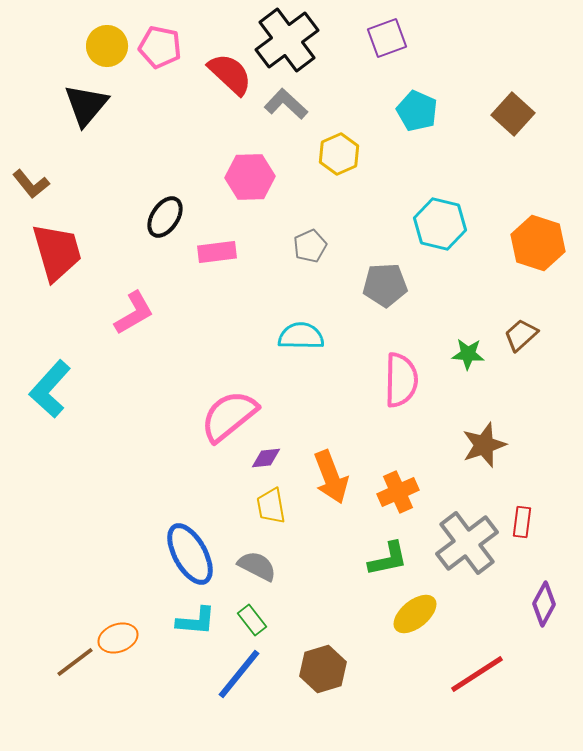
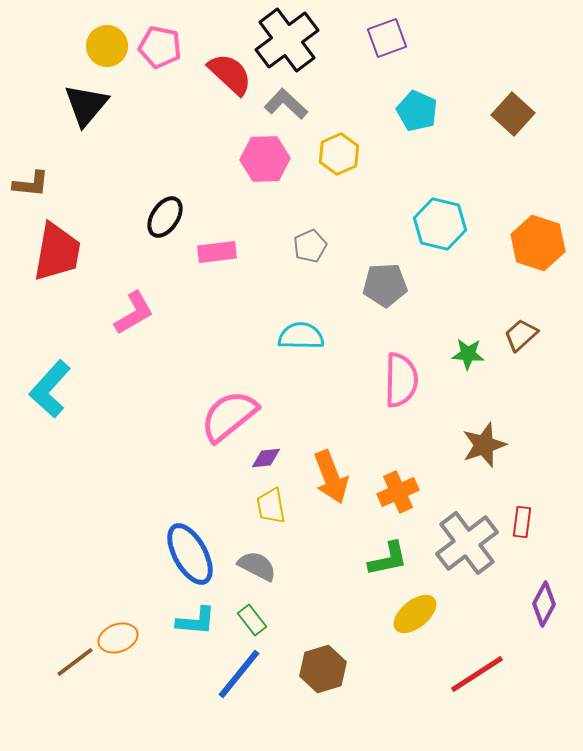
pink hexagon at (250, 177): moved 15 px right, 18 px up
brown L-shape at (31, 184): rotated 45 degrees counterclockwise
red trapezoid at (57, 252): rotated 26 degrees clockwise
